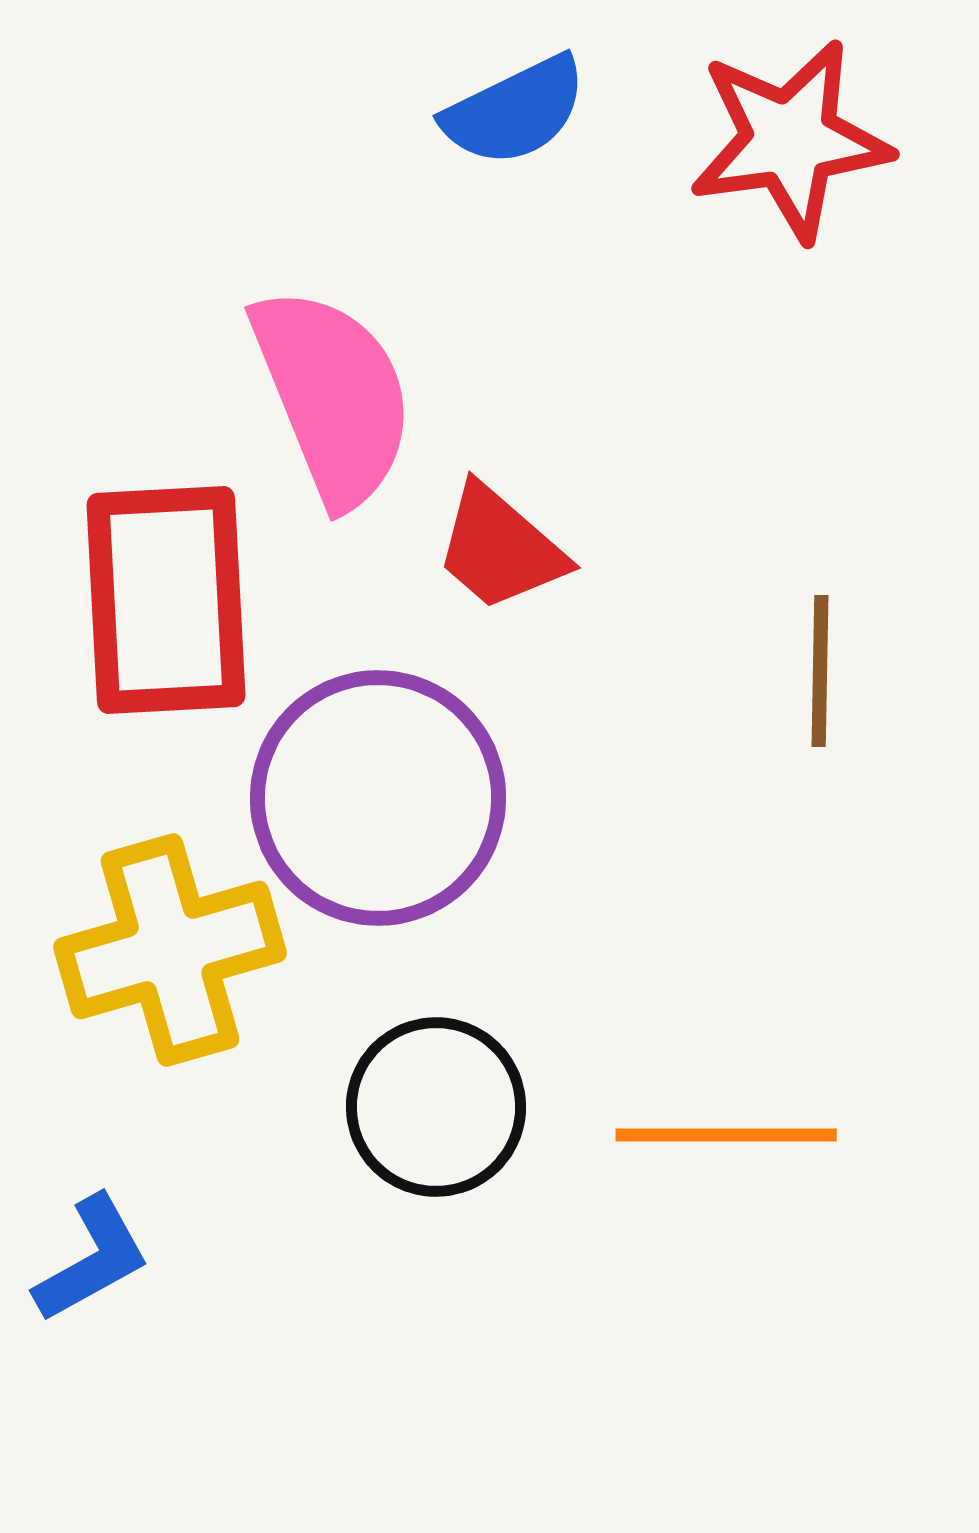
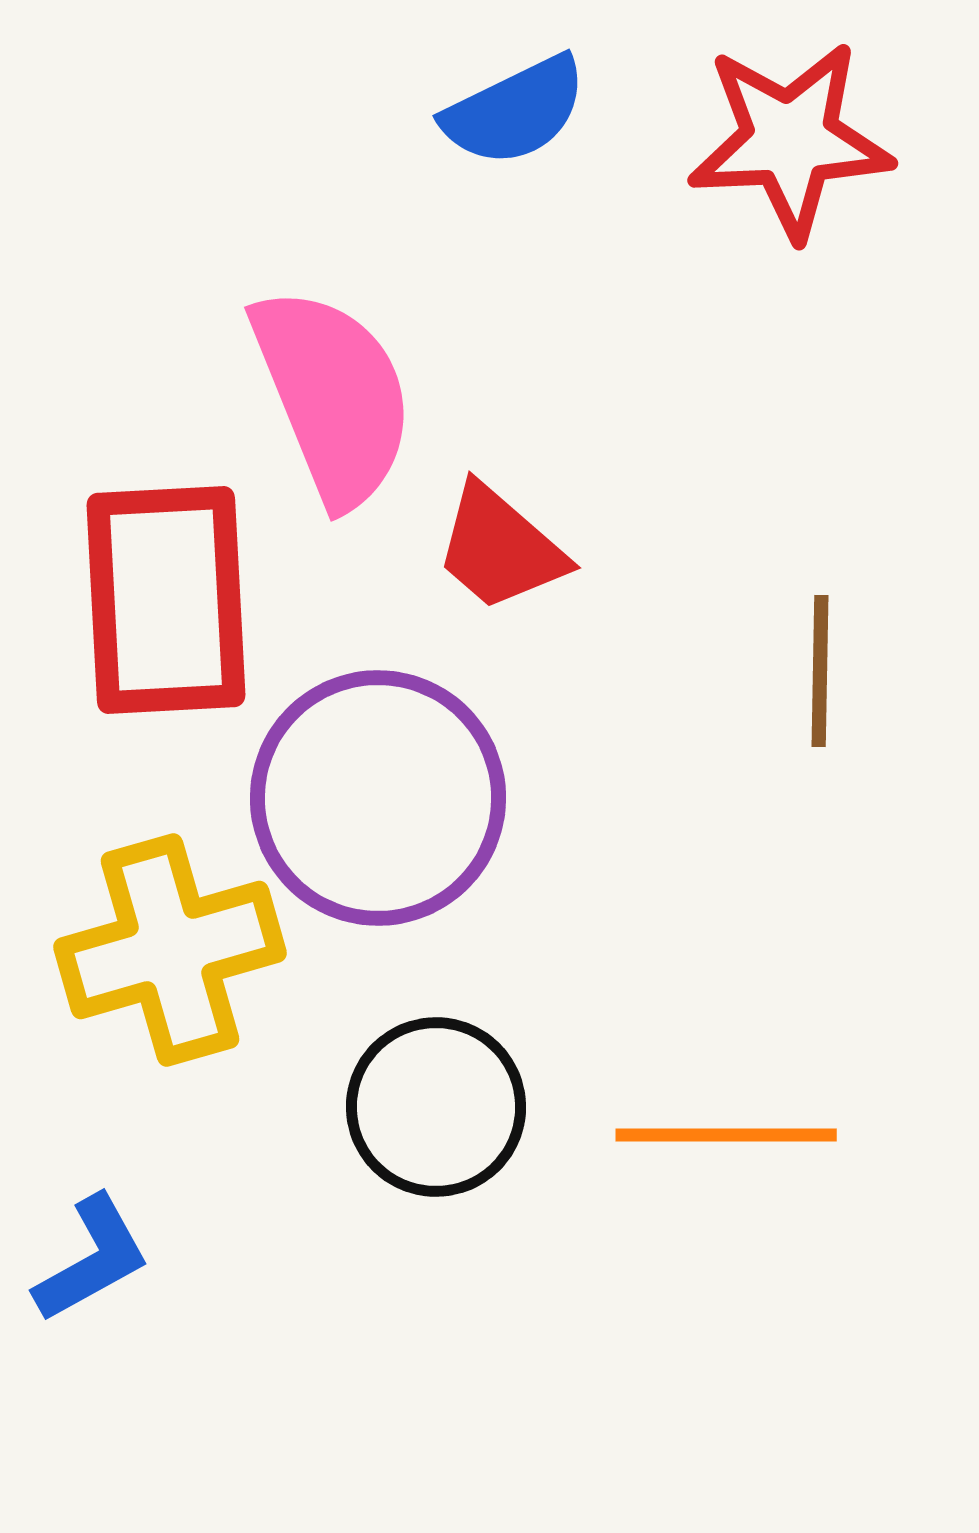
red star: rotated 5 degrees clockwise
